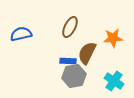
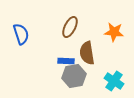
blue semicircle: rotated 85 degrees clockwise
orange star: moved 1 px right, 6 px up; rotated 12 degrees clockwise
brown semicircle: rotated 35 degrees counterclockwise
blue rectangle: moved 2 px left
